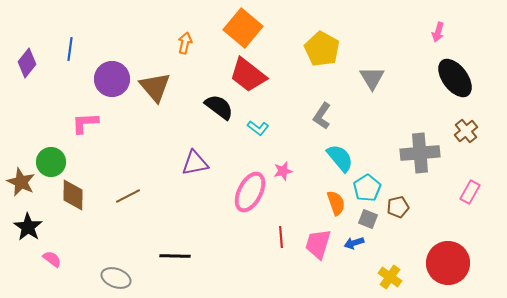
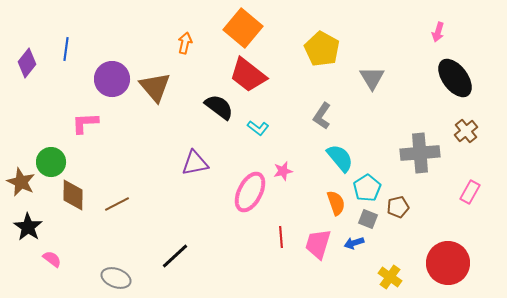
blue line: moved 4 px left
brown line: moved 11 px left, 8 px down
black line: rotated 44 degrees counterclockwise
